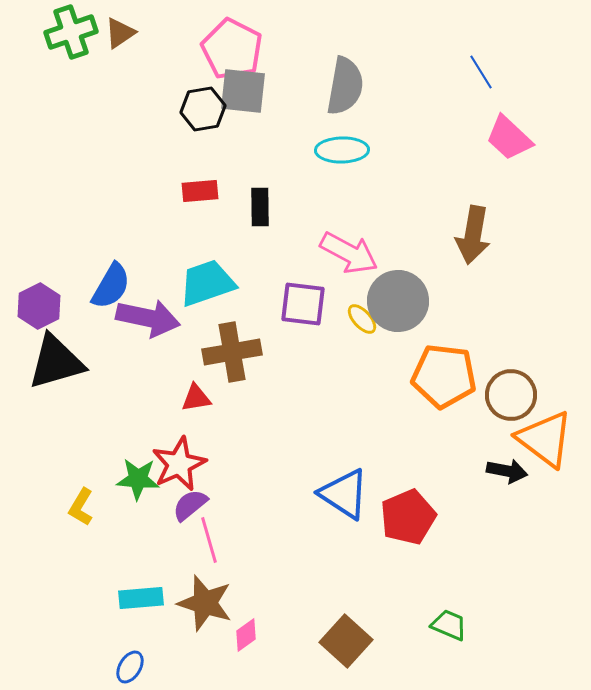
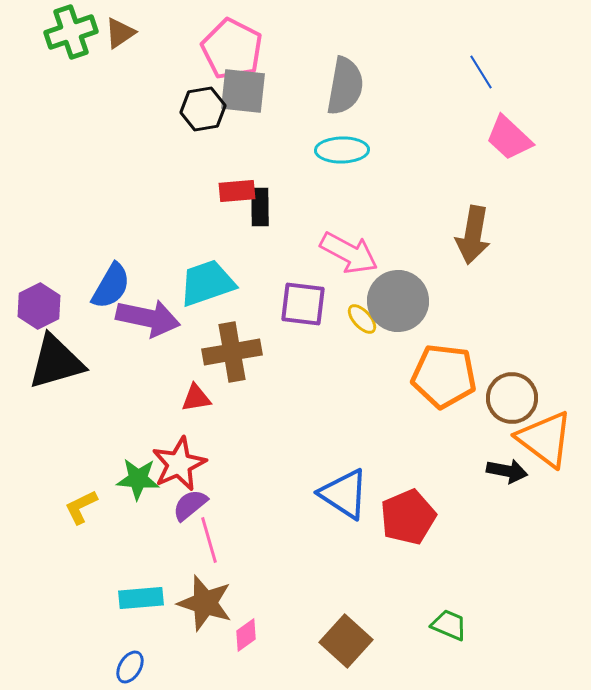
red rectangle: moved 37 px right
brown circle: moved 1 px right, 3 px down
yellow L-shape: rotated 33 degrees clockwise
